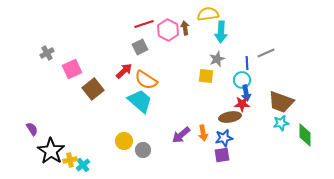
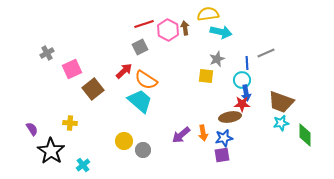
cyan arrow: rotated 80 degrees counterclockwise
yellow cross: moved 37 px up; rotated 16 degrees clockwise
